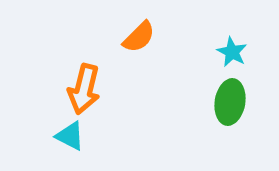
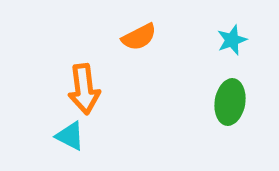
orange semicircle: rotated 18 degrees clockwise
cyan star: moved 12 px up; rotated 24 degrees clockwise
orange arrow: rotated 21 degrees counterclockwise
